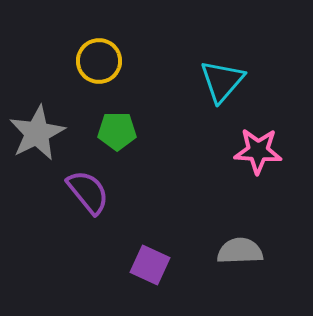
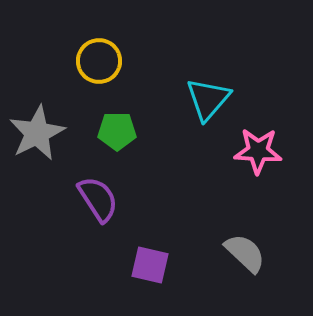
cyan triangle: moved 14 px left, 18 px down
purple semicircle: moved 10 px right, 7 px down; rotated 6 degrees clockwise
gray semicircle: moved 5 px right, 2 px down; rotated 45 degrees clockwise
purple square: rotated 12 degrees counterclockwise
